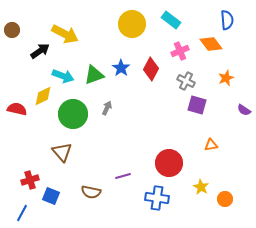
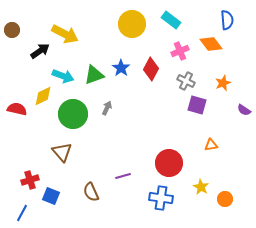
orange star: moved 3 px left, 5 px down
brown semicircle: rotated 54 degrees clockwise
blue cross: moved 4 px right
